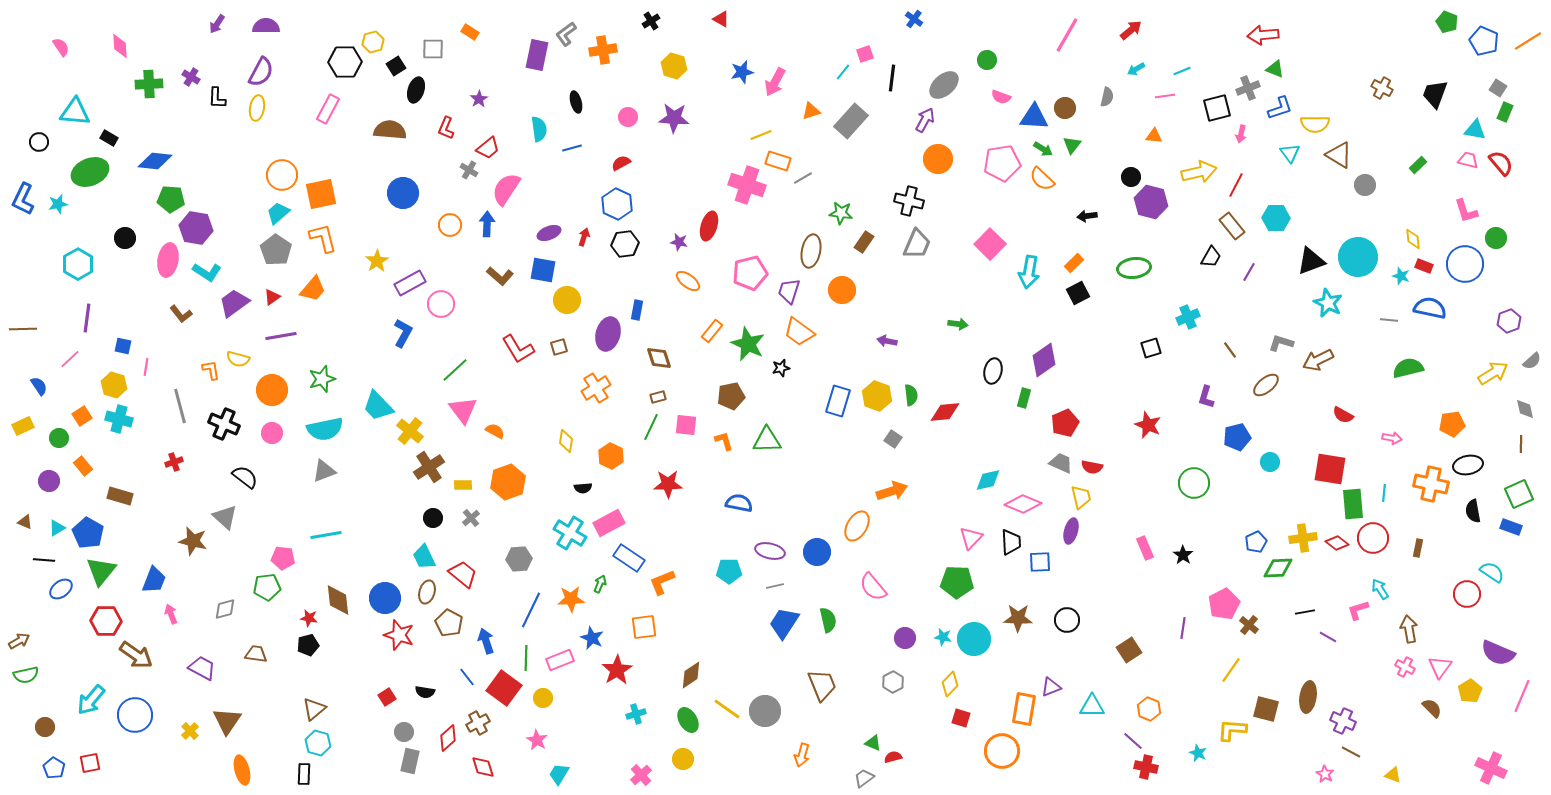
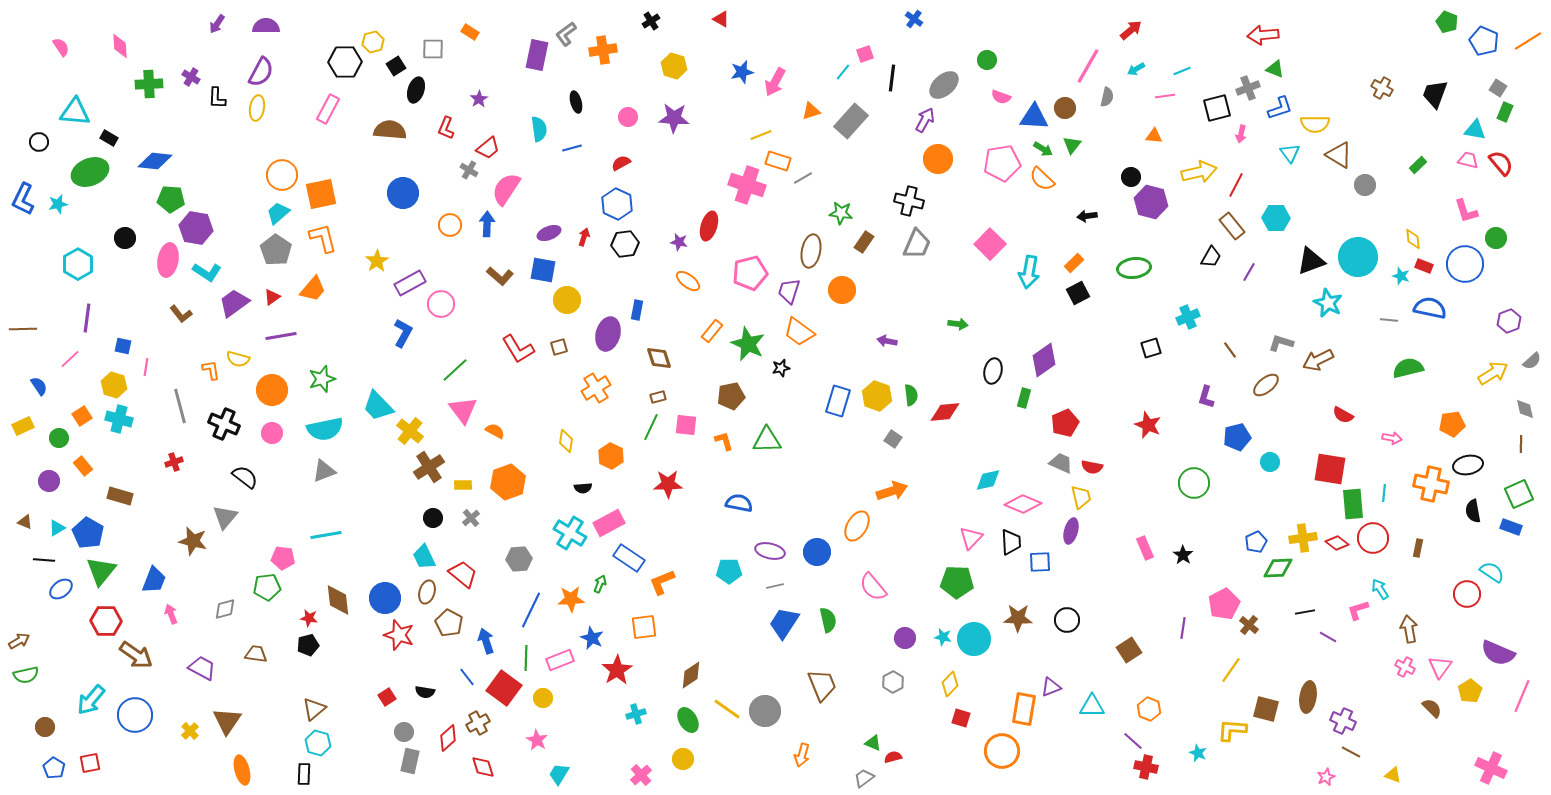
pink line at (1067, 35): moved 21 px right, 31 px down
gray triangle at (225, 517): rotated 28 degrees clockwise
pink star at (1325, 774): moved 1 px right, 3 px down; rotated 18 degrees clockwise
